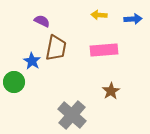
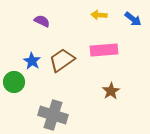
blue arrow: rotated 42 degrees clockwise
brown trapezoid: moved 6 px right, 12 px down; rotated 136 degrees counterclockwise
gray cross: moved 19 px left; rotated 24 degrees counterclockwise
